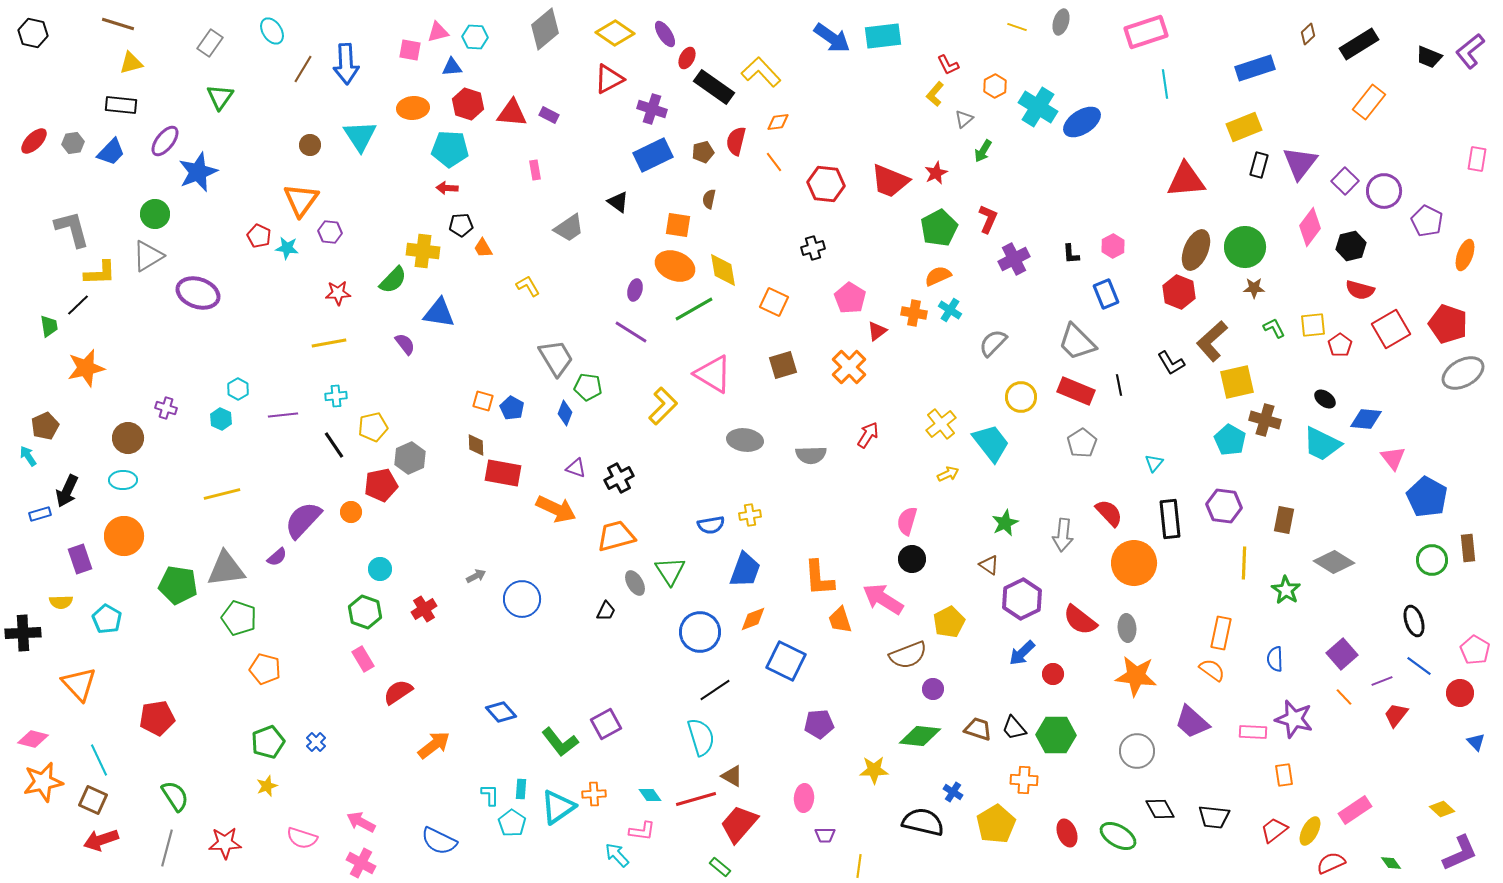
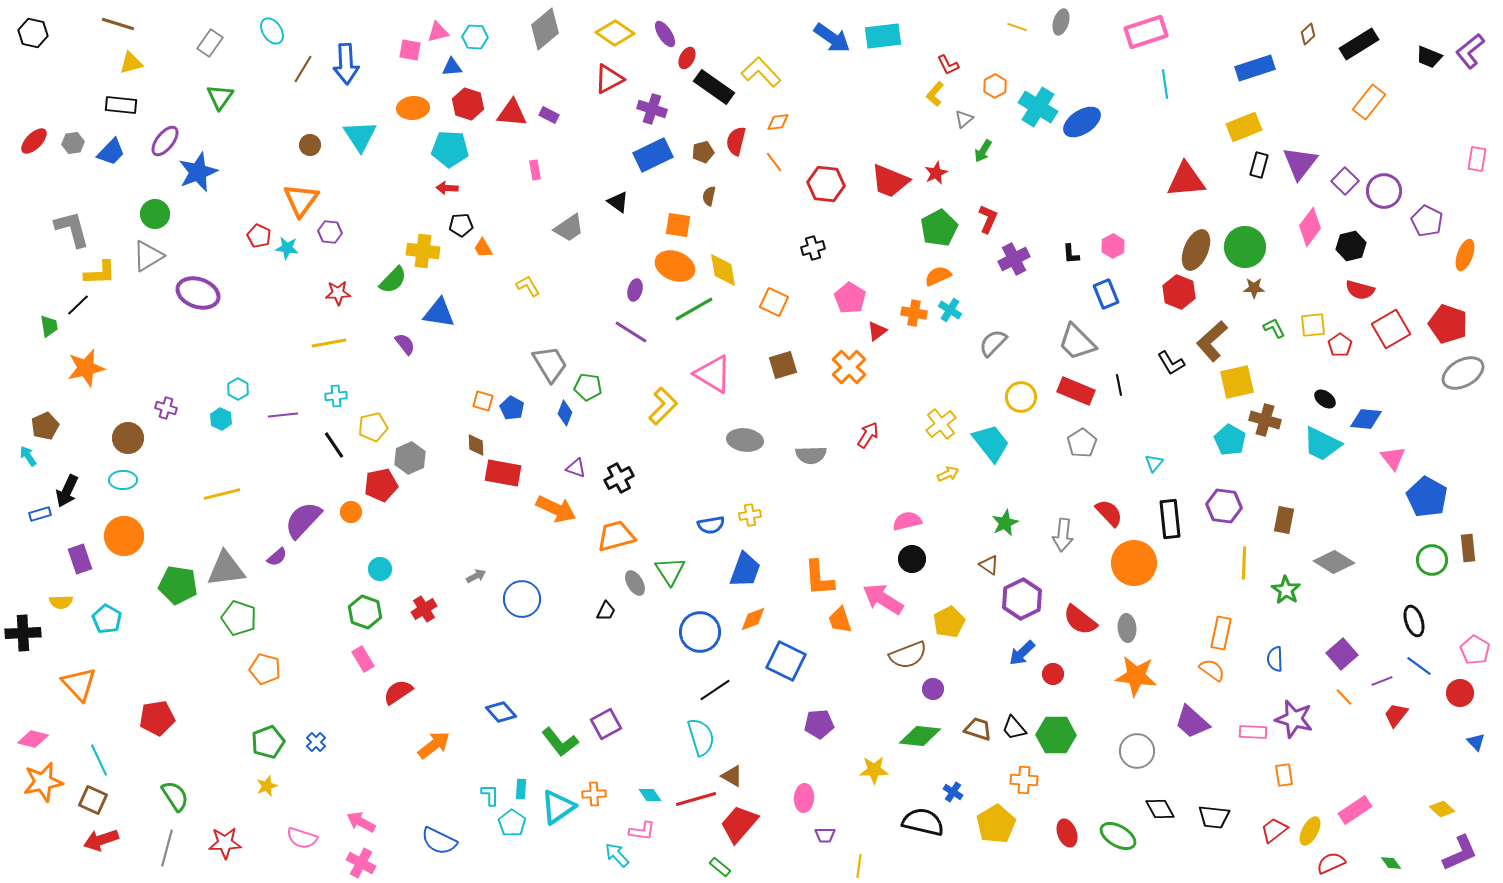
brown semicircle at (709, 199): moved 3 px up
gray trapezoid at (556, 358): moved 6 px left, 6 px down
pink semicircle at (907, 521): rotated 60 degrees clockwise
